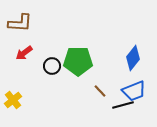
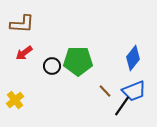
brown L-shape: moved 2 px right, 1 px down
brown line: moved 5 px right
yellow cross: moved 2 px right
black line: moved 1 px left, 1 px down; rotated 40 degrees counterclockwise
